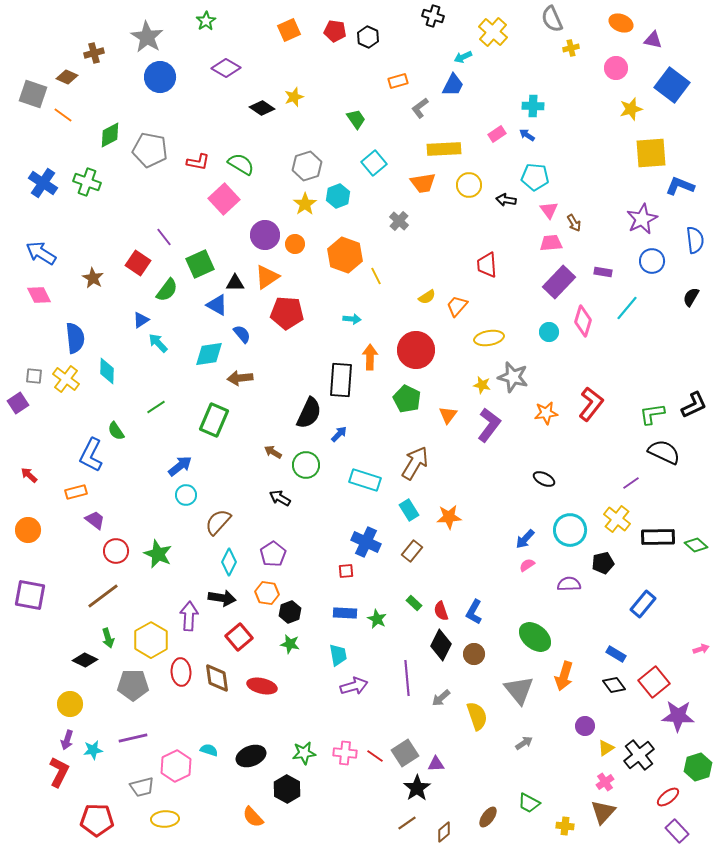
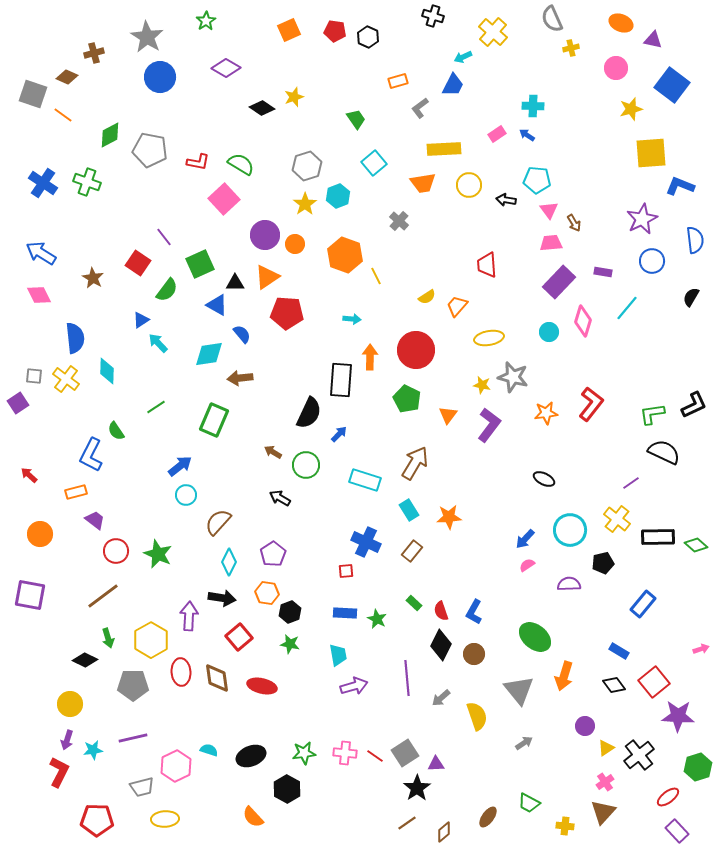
cyan pentagon at (535, 177): moved 2 px right, 3 px down
orange circle at (28, 530): moved 12 px right, 4 px down
blue rectangle at (616, 654): moved 3 px right, 3 px up
